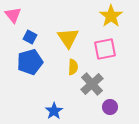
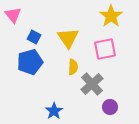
blue square: moved 4 px right
